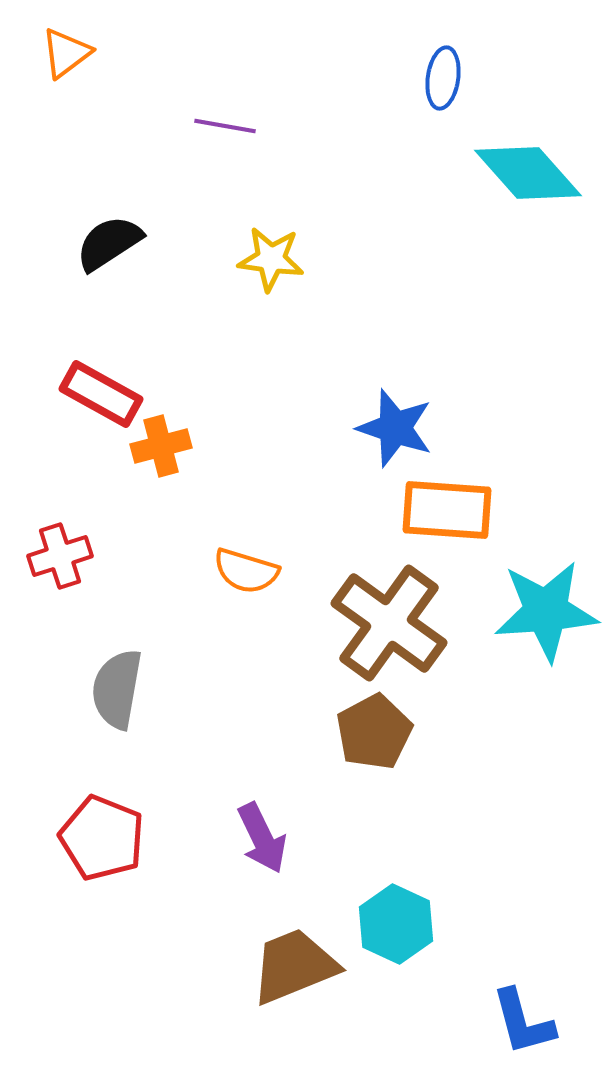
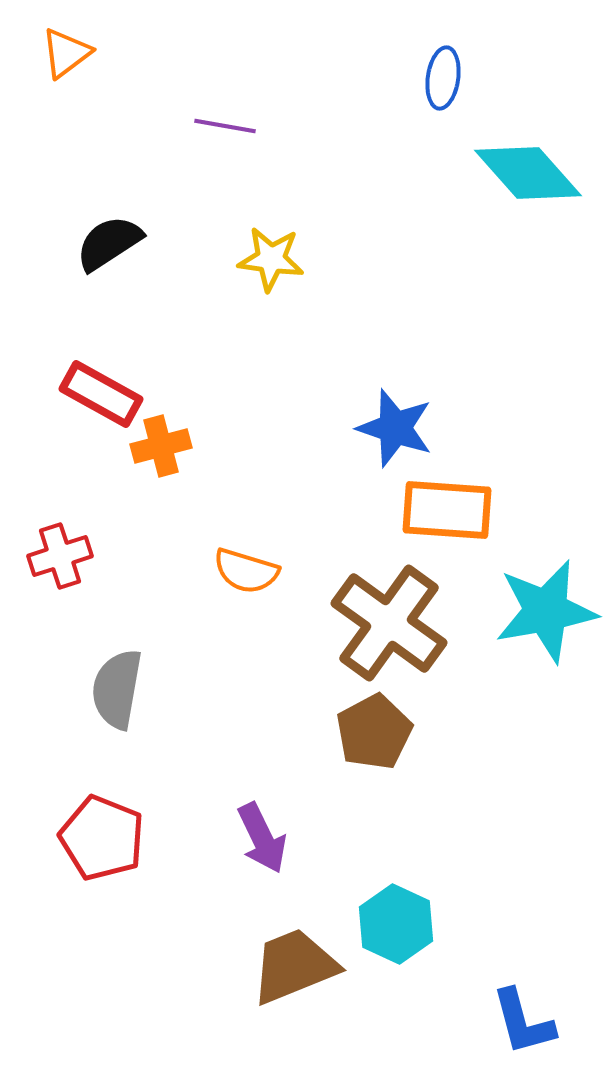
cyan star: rotated 6 degrees counterclockwise
